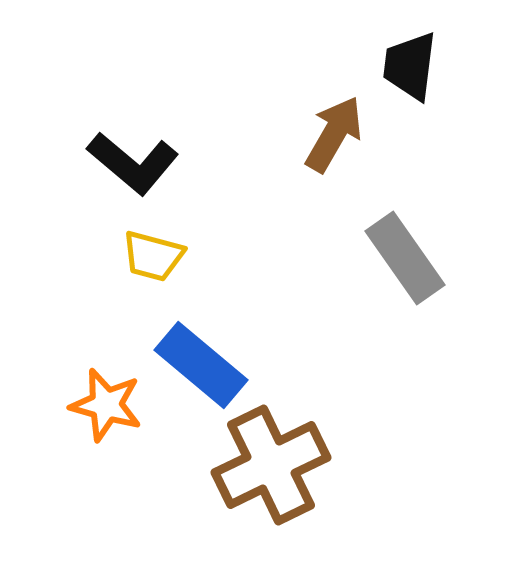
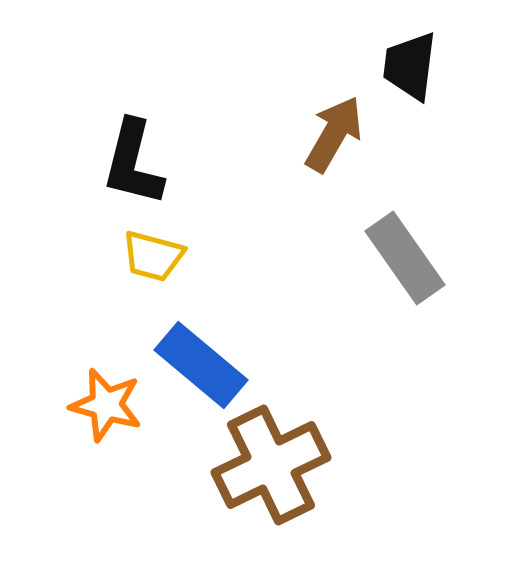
black L-shape: rotated 64 degrees clockwise
